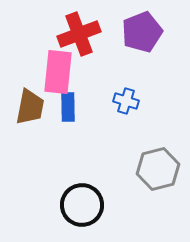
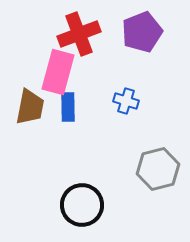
pink rectangle: rotated 9 degrees clockwise
